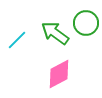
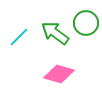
cyan line: moved 2 px right, 3 px up
pink diamond: rotated 44 degrees clockwise
